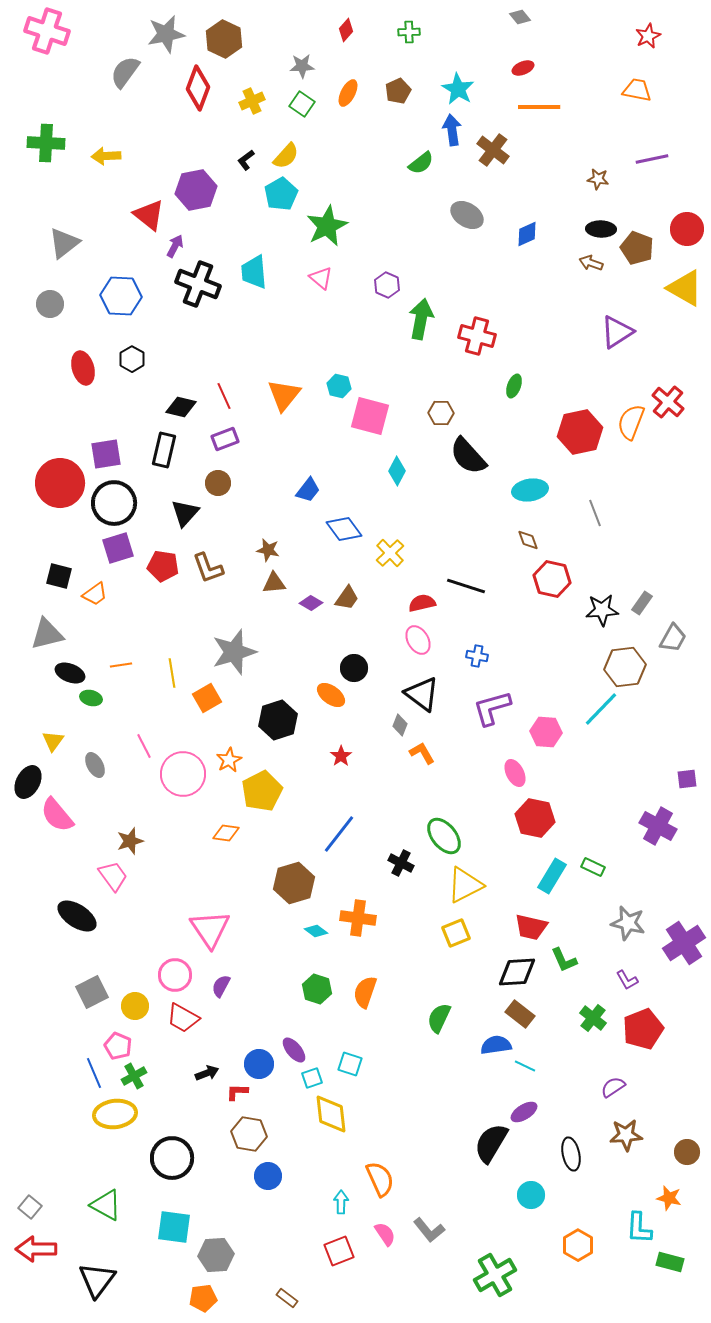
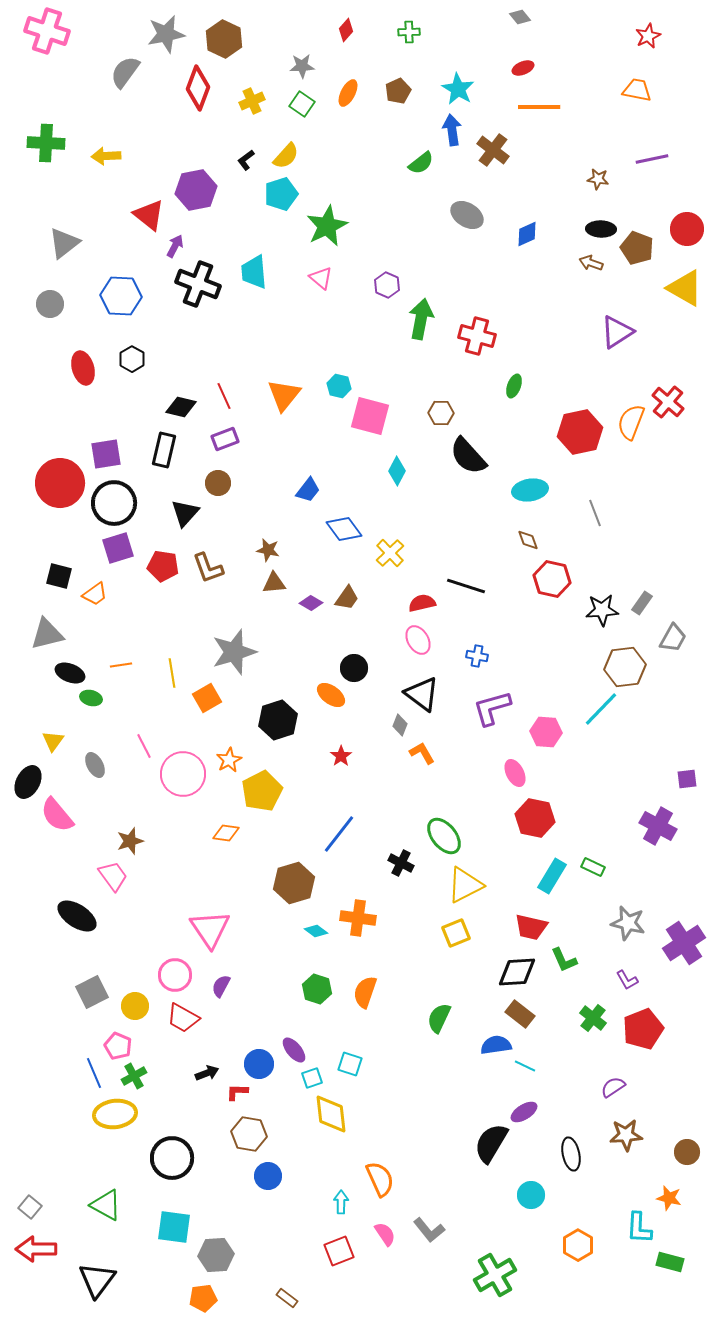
cyan pentagon at (281, 194): rotated 12 degrees clockwise
